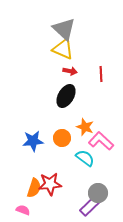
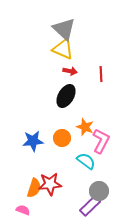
pink L-shape: rotated 75 degrees clockwise
cyan semicircle: moved 1 px right, 3 px down
gray circle: moved 1 px right, 2 px up
